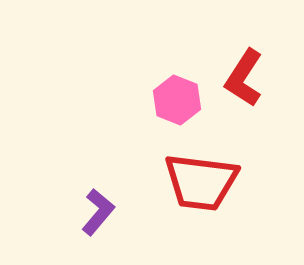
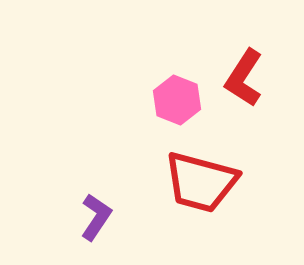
red trapezoid: rotated 8 degrees clockwise
purple L-shape: moved 2 px left, 5 px down; rotated 6 degrees counterclockwise
